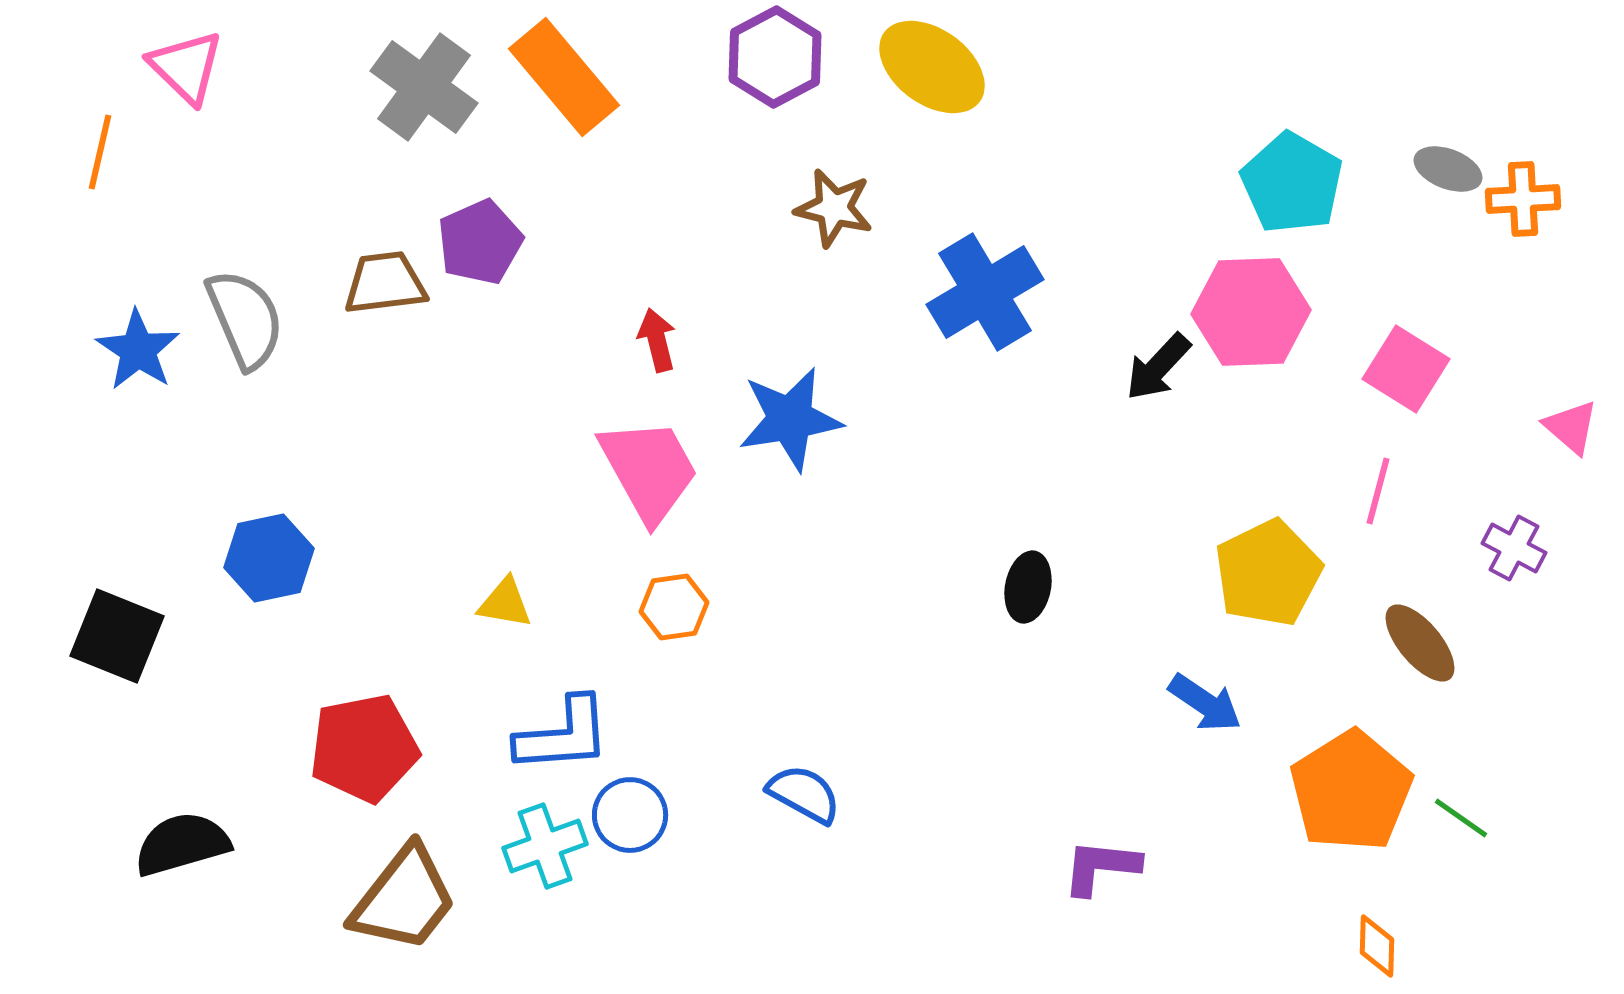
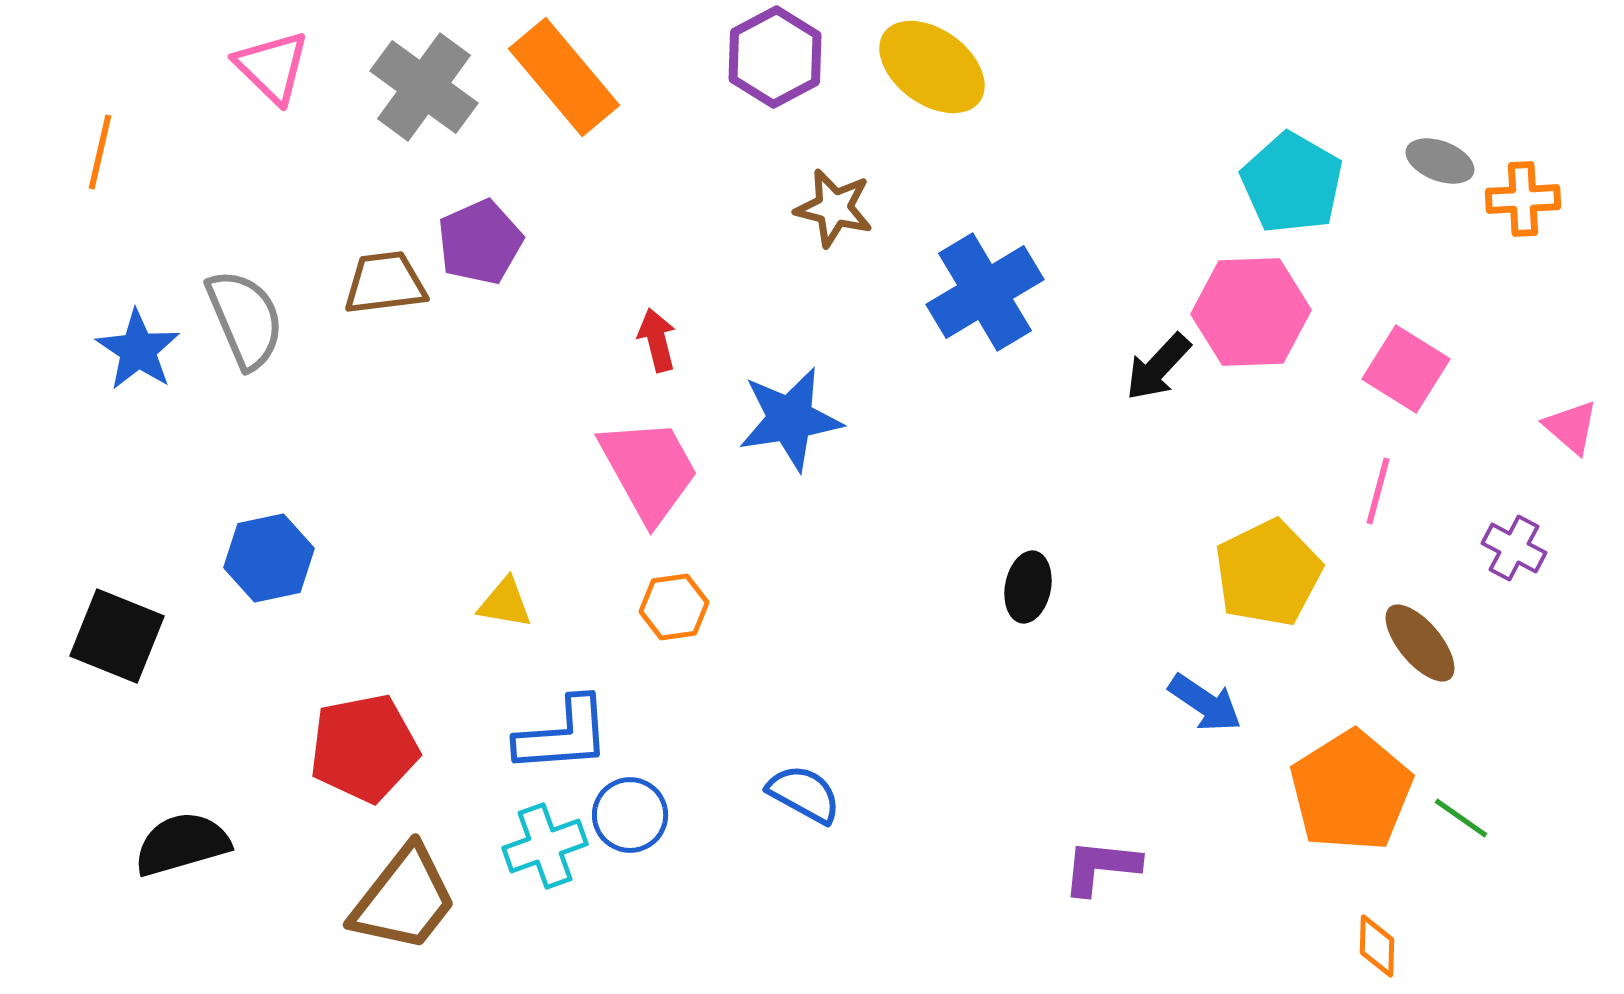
pink triangle at (186, 67): moved 86 px right
gray ellipse at (1448, 169): moved 8 px left, 8 px up
